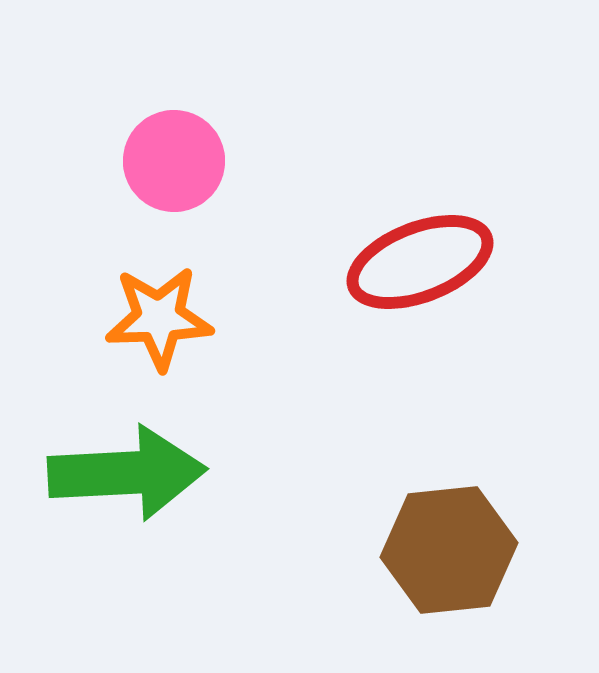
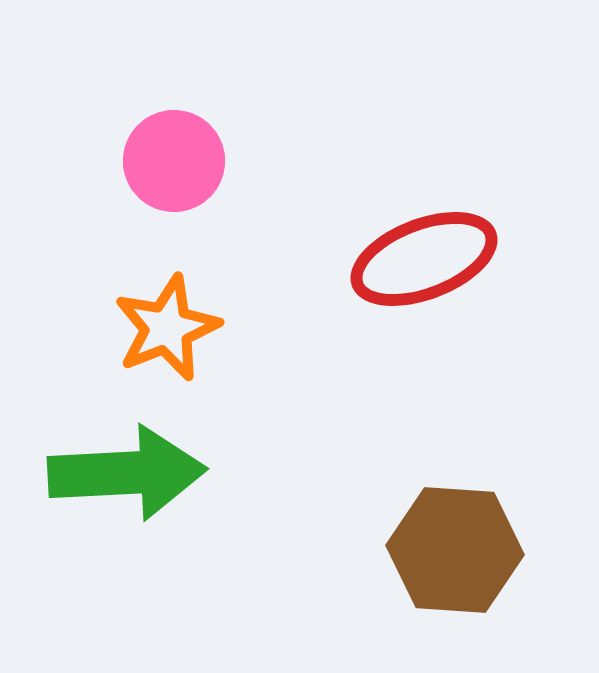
red ellipse: moved 4 px right, 3 px up
orange star: moved 8 px right, 10 px down; rotated 20 degrees counterclockwise
brown hexagon: moved 6 px right; rotated 10 degrees clockwise
